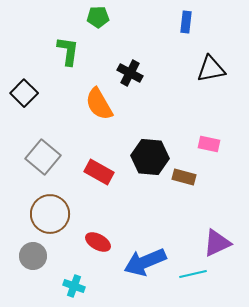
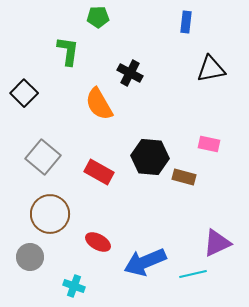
gray circle: moved 3 px left, 1 px down
